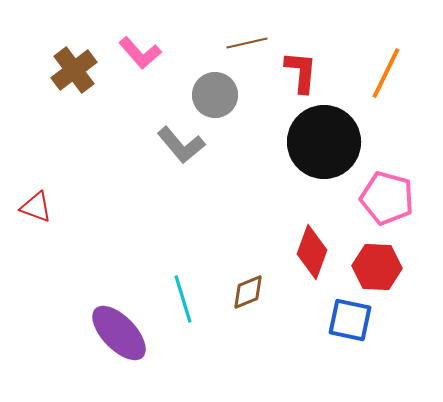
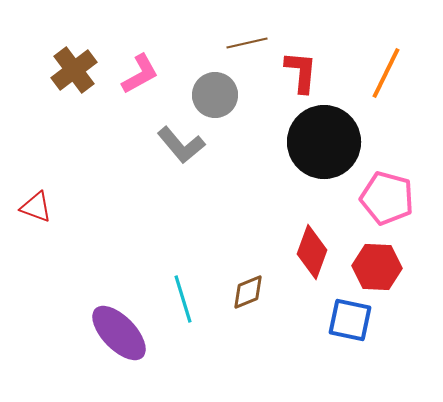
pink L-shape: moved 21 px down; rotated 78 degrees counterclockwise
